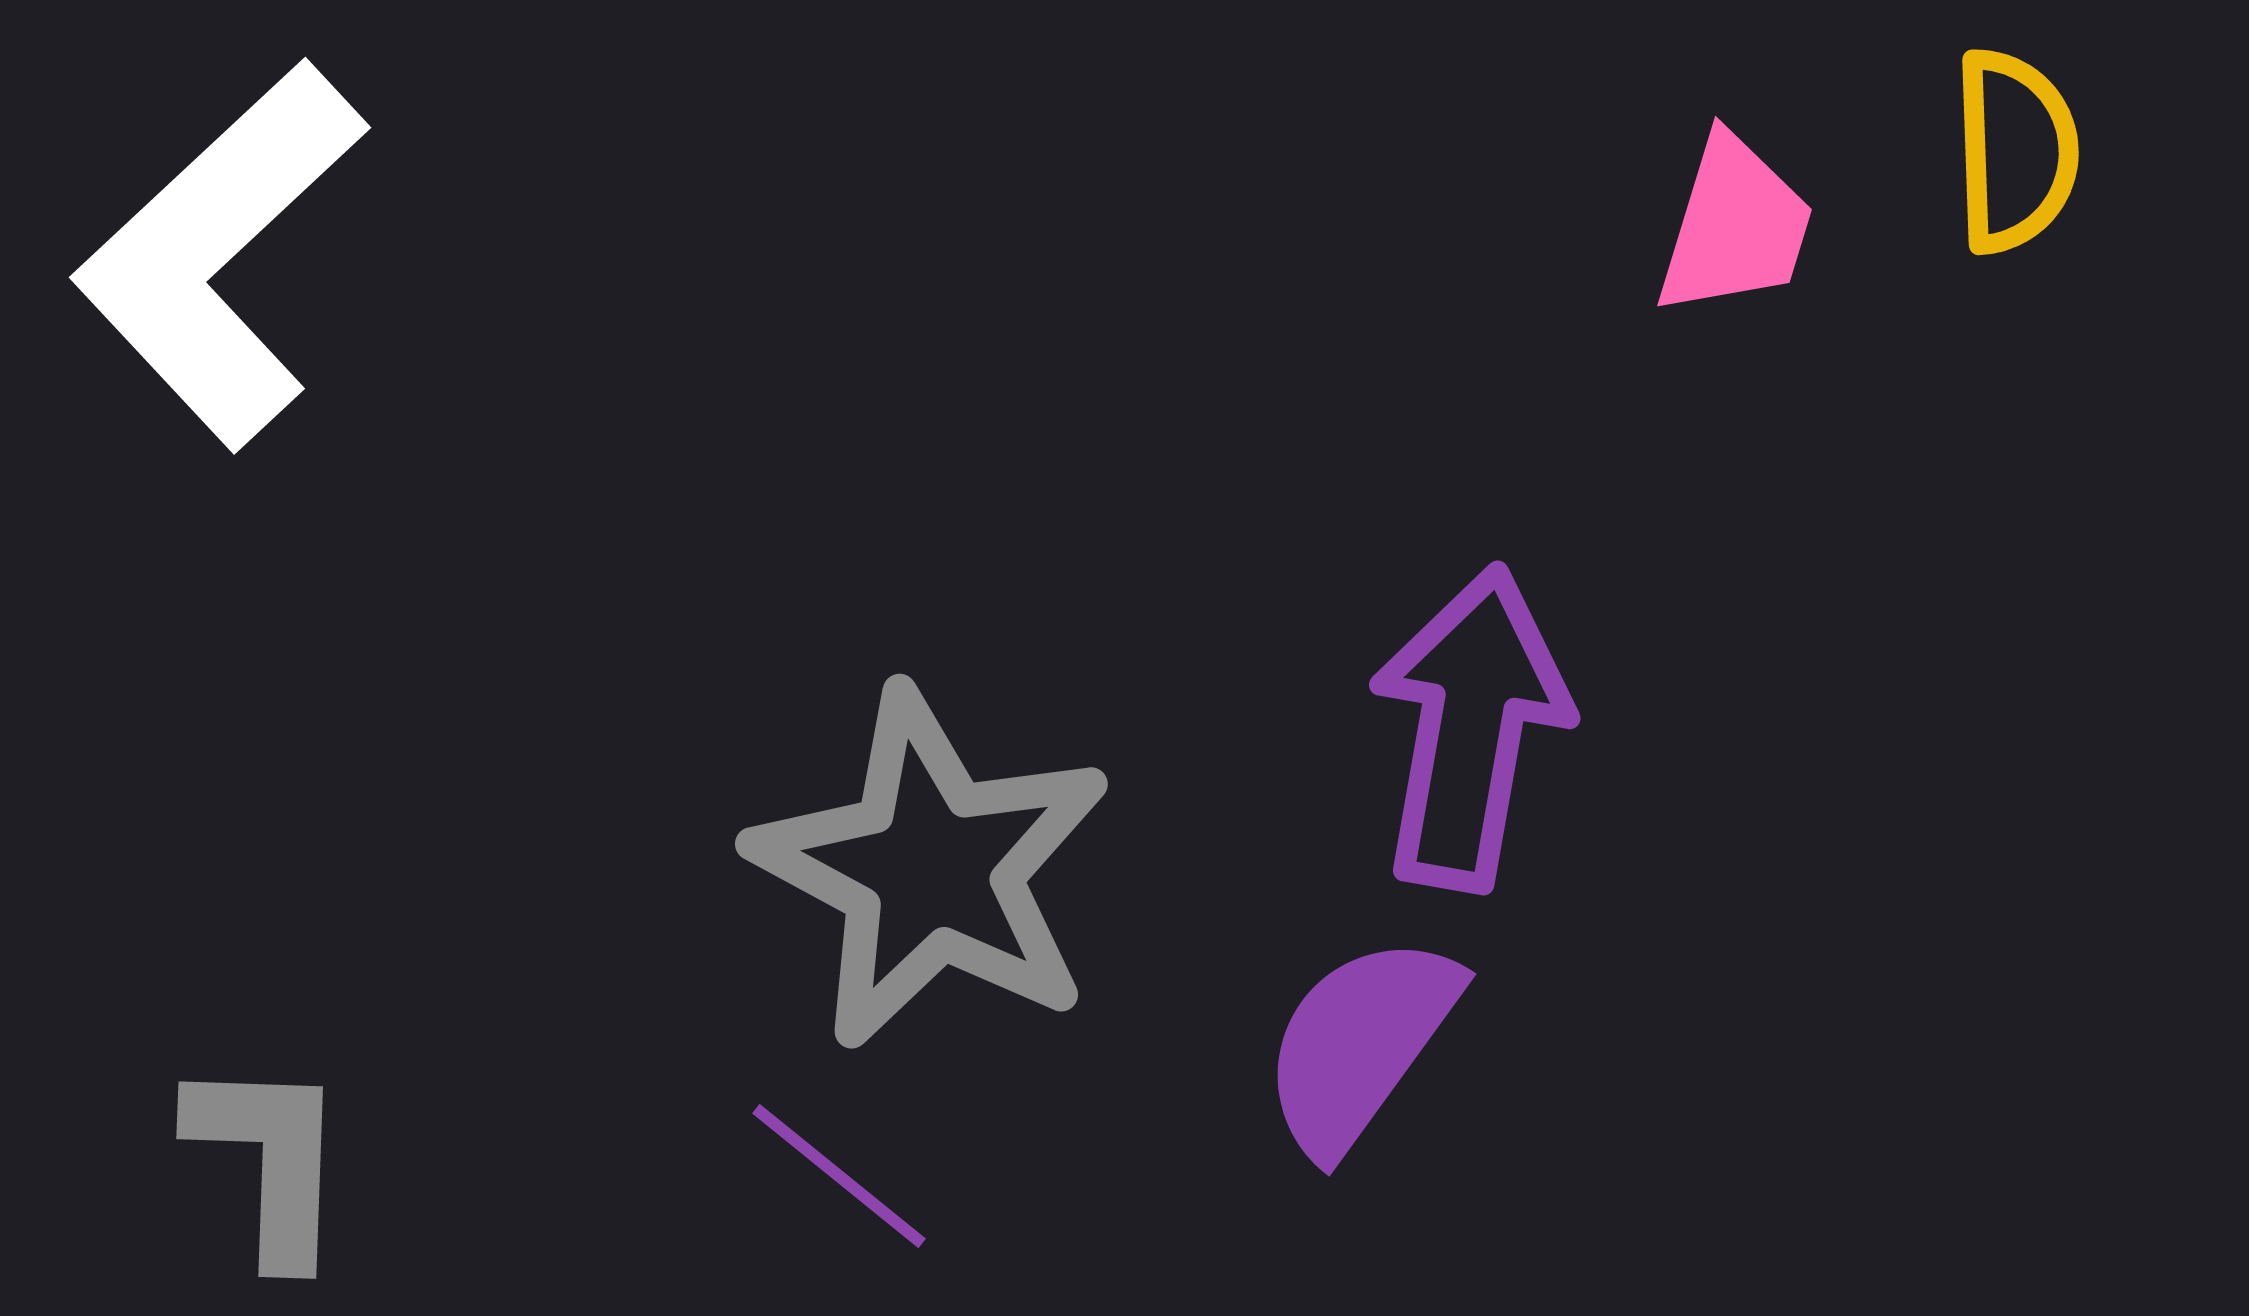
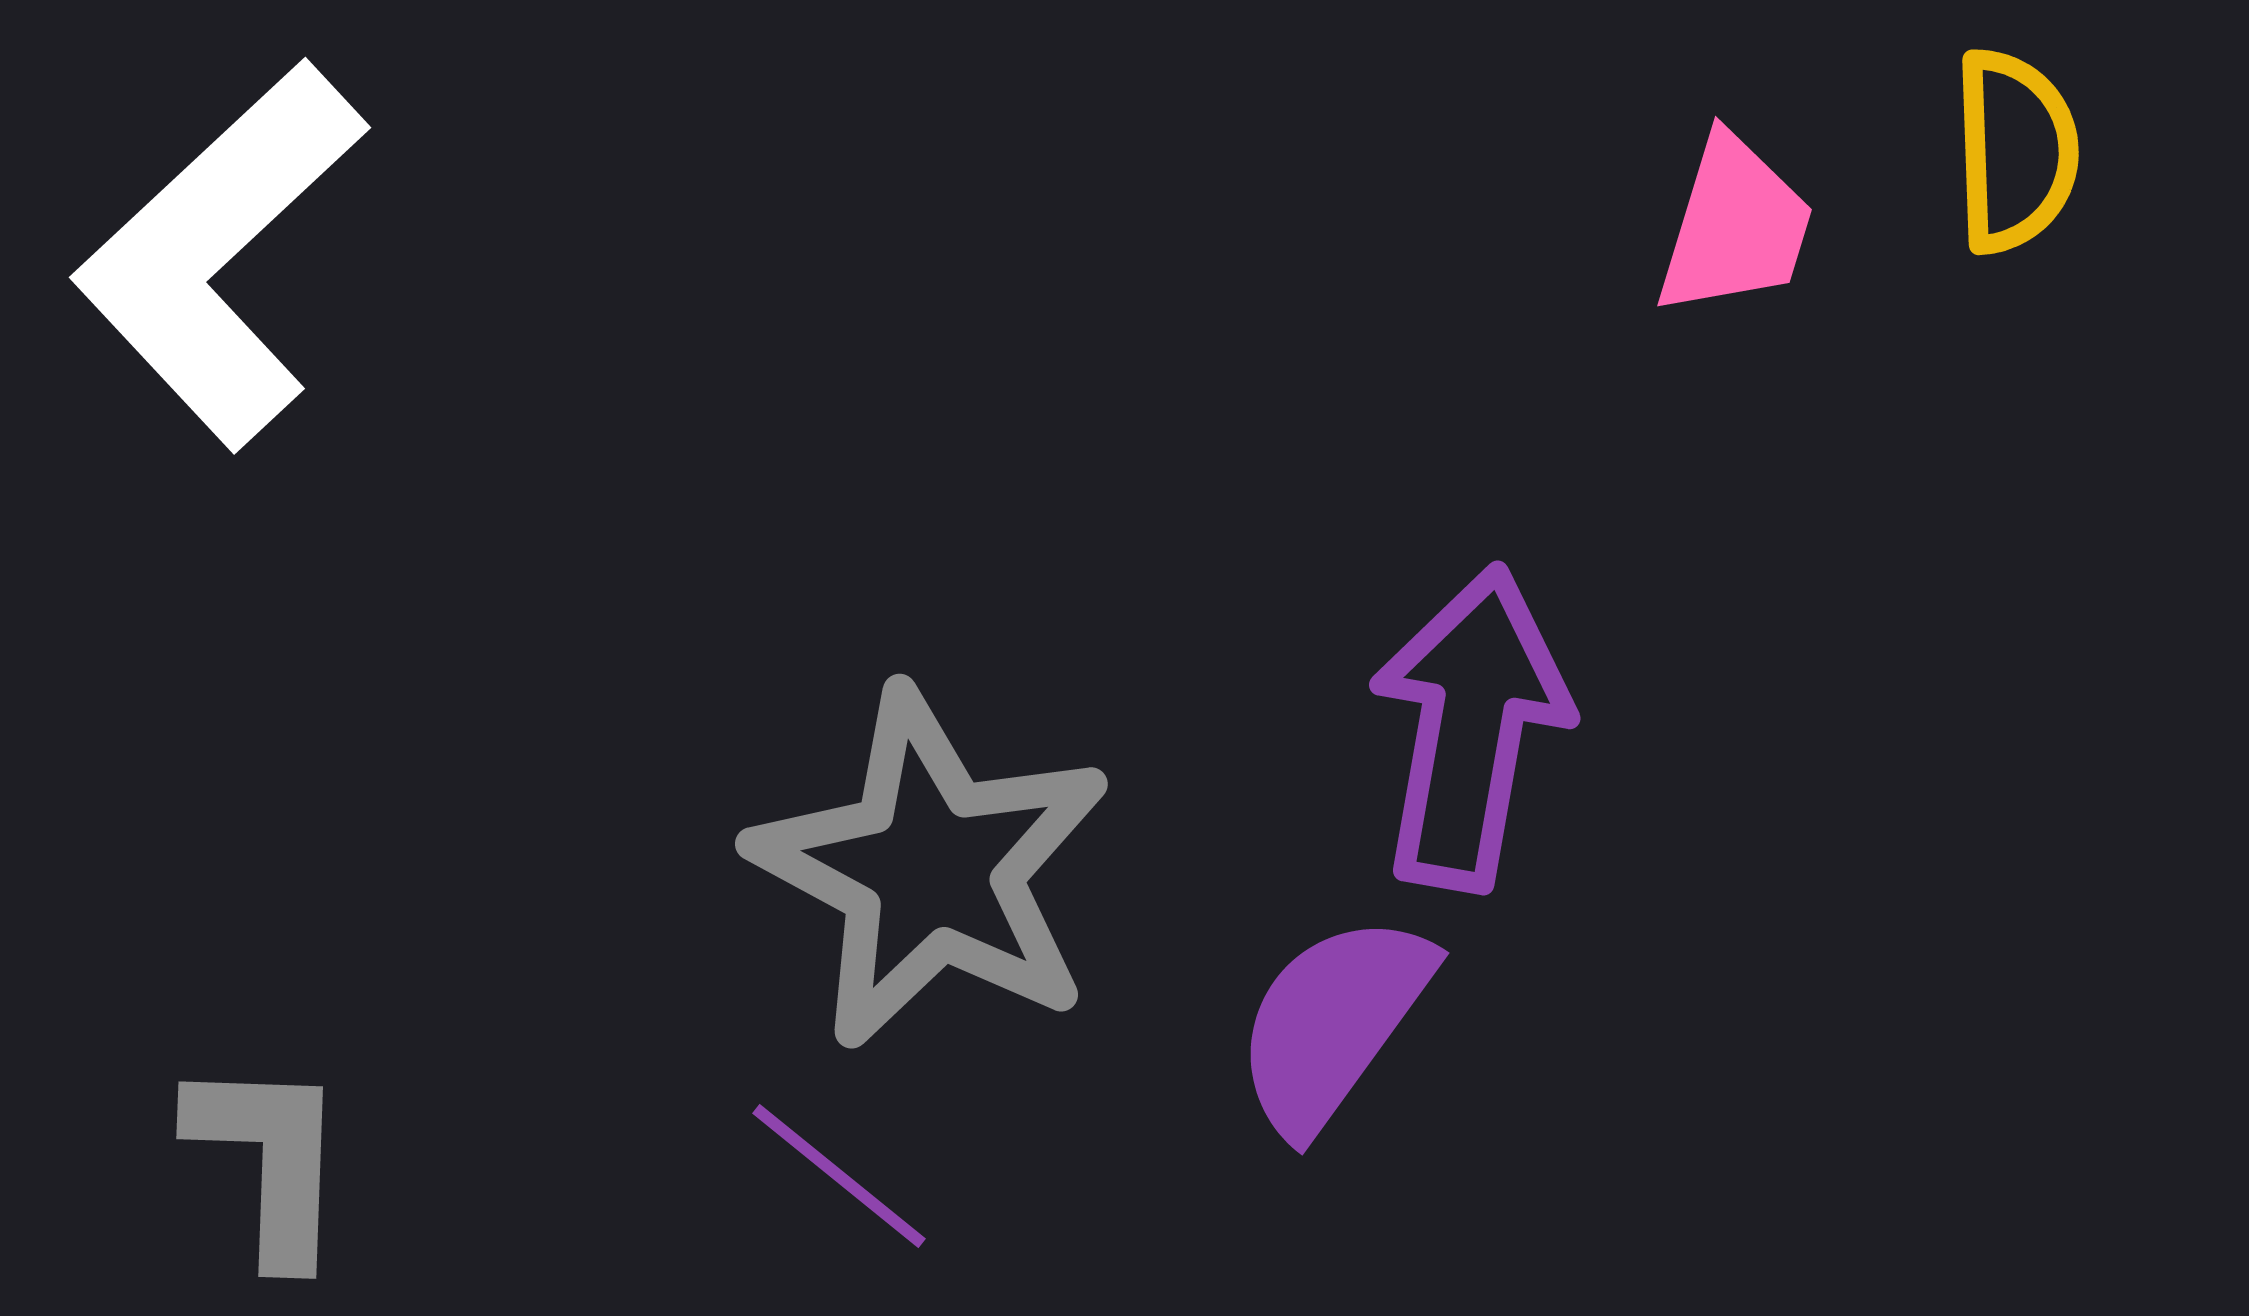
purple semicircle: moved 27 px left, 21 px up
